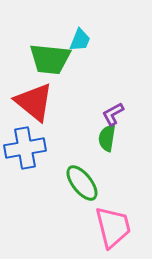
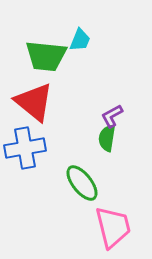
green trapezoid: moved 4 px left, 3 px up
purple L-shape: moved 1 px left, 2 px down
